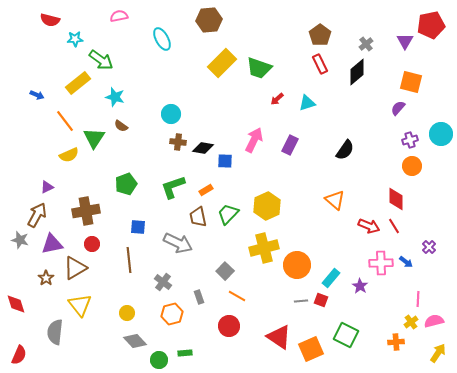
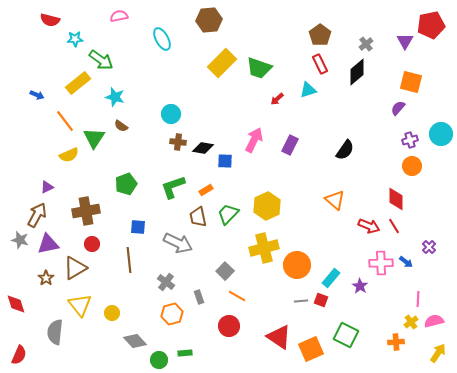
cyan triangle at (307, 103): moved 1 px right, 13 px up
purple triangle at (52, 244): moved 4 px left
gray cross at (163, 282): moved 3 px right
yellow circle at (127, 313): moved 15 px left
